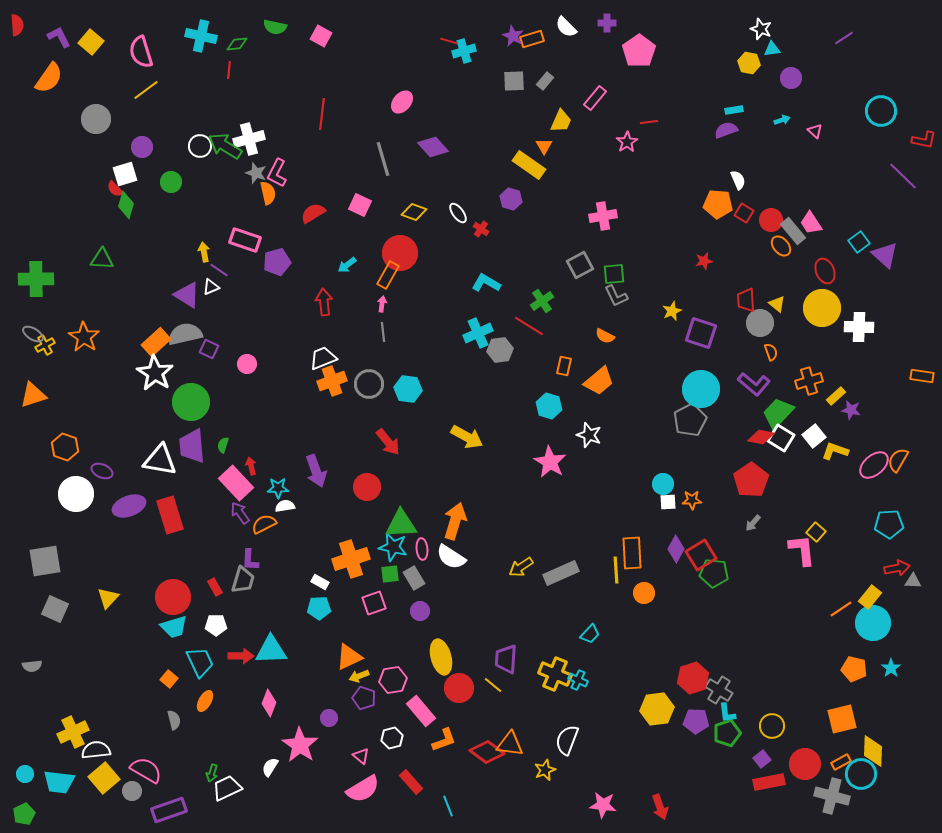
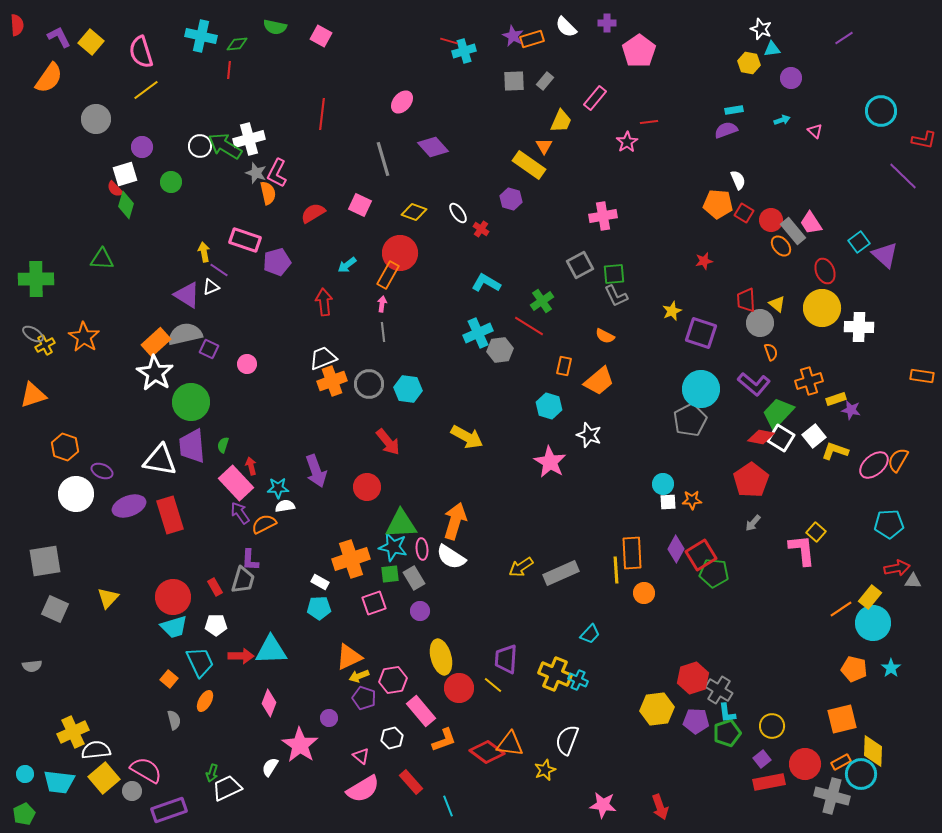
yellow rectangle at (836, 396): moved 3 px down; rotated 24 degrees clockwise
